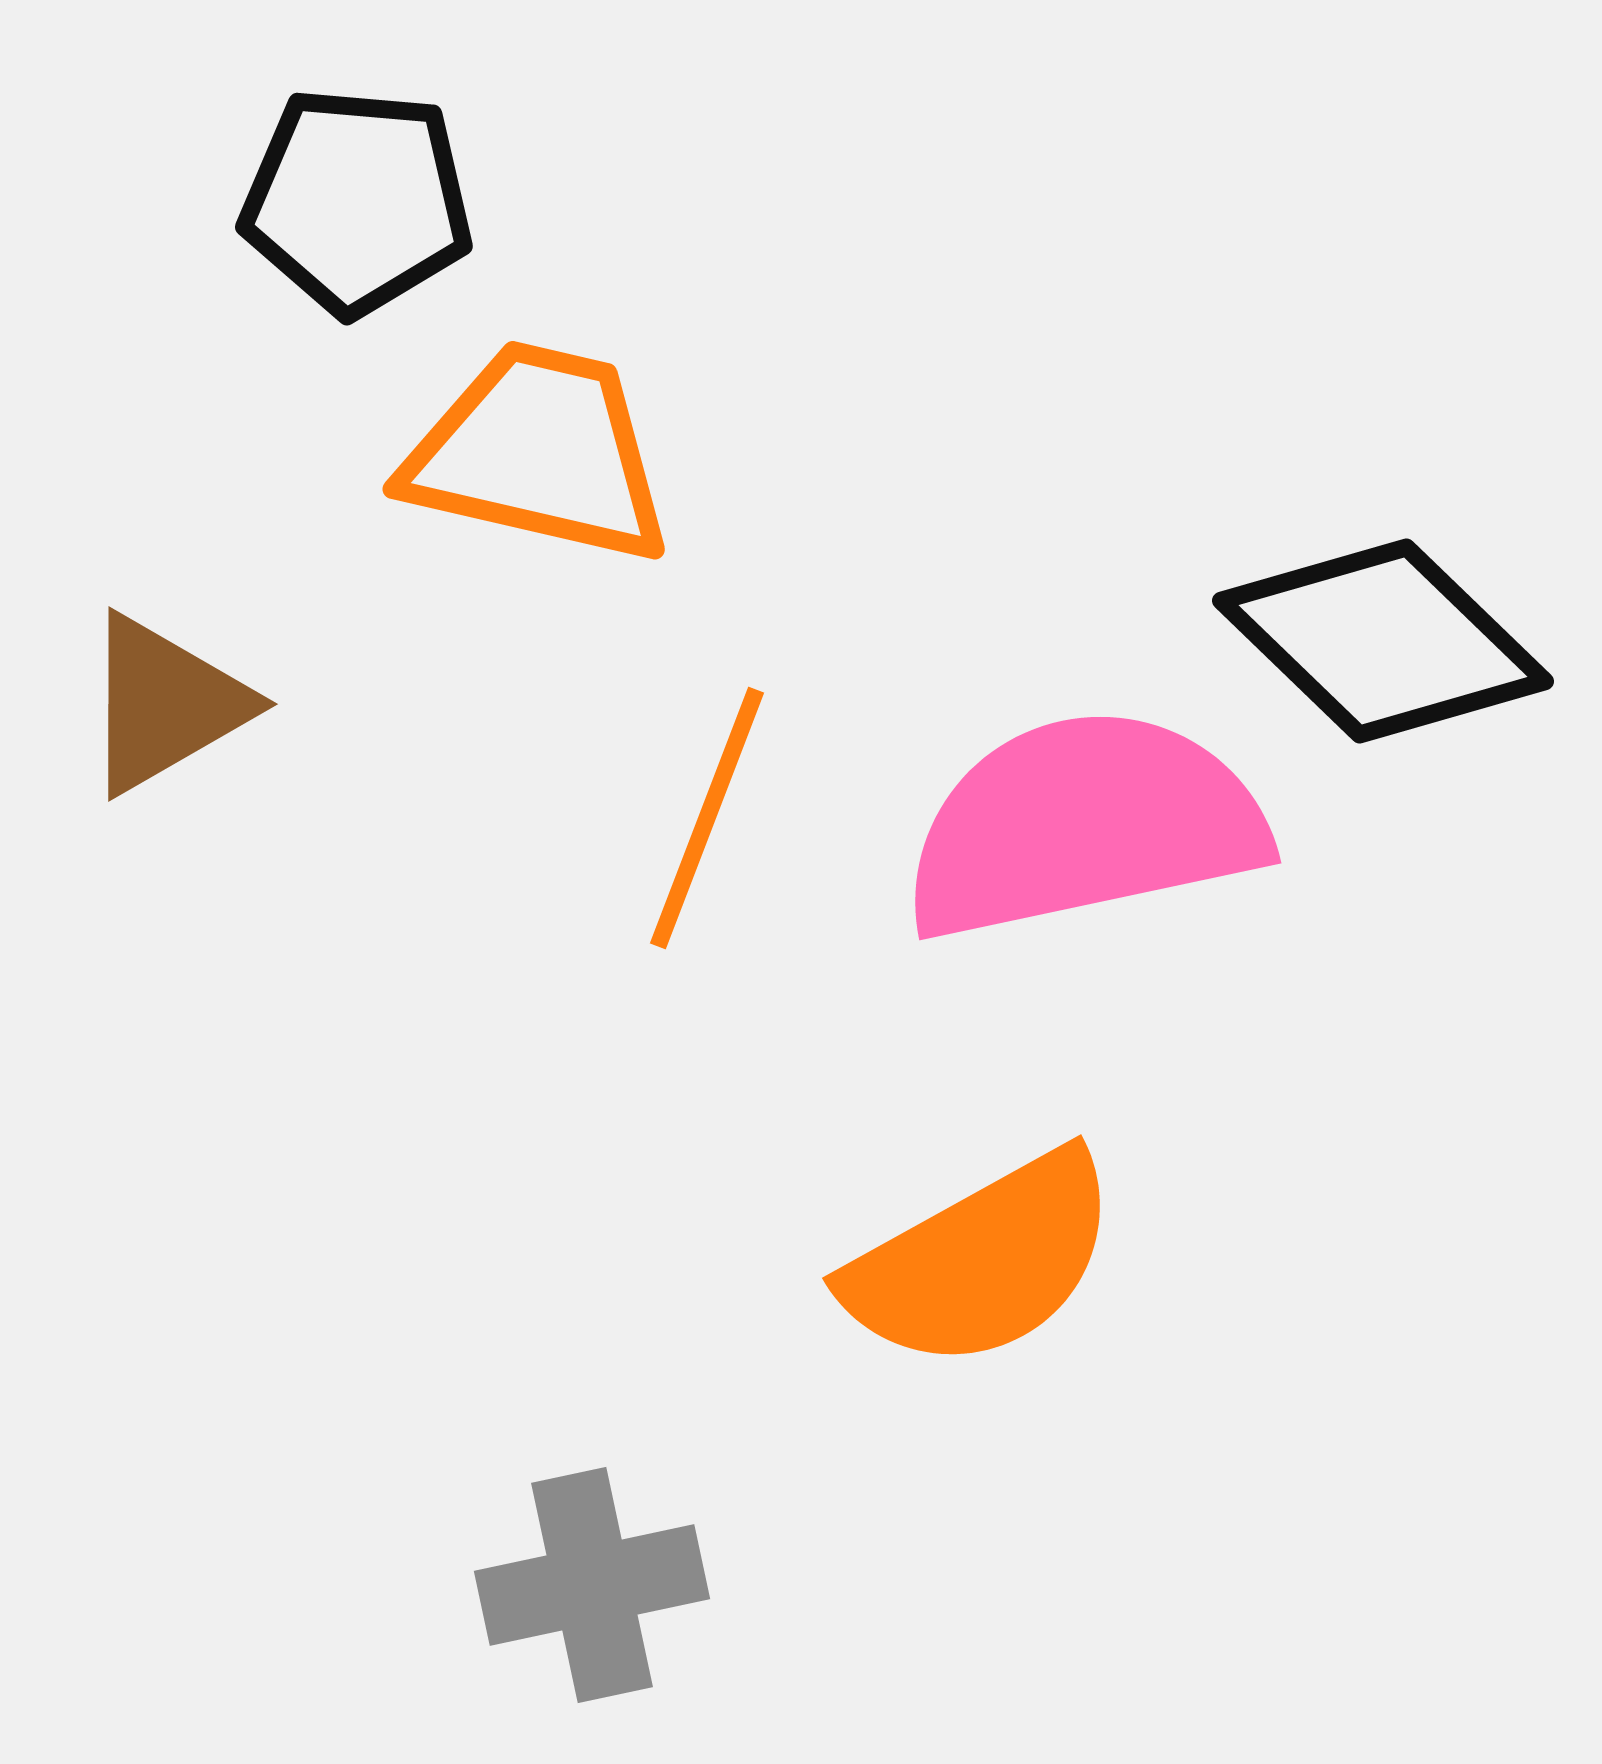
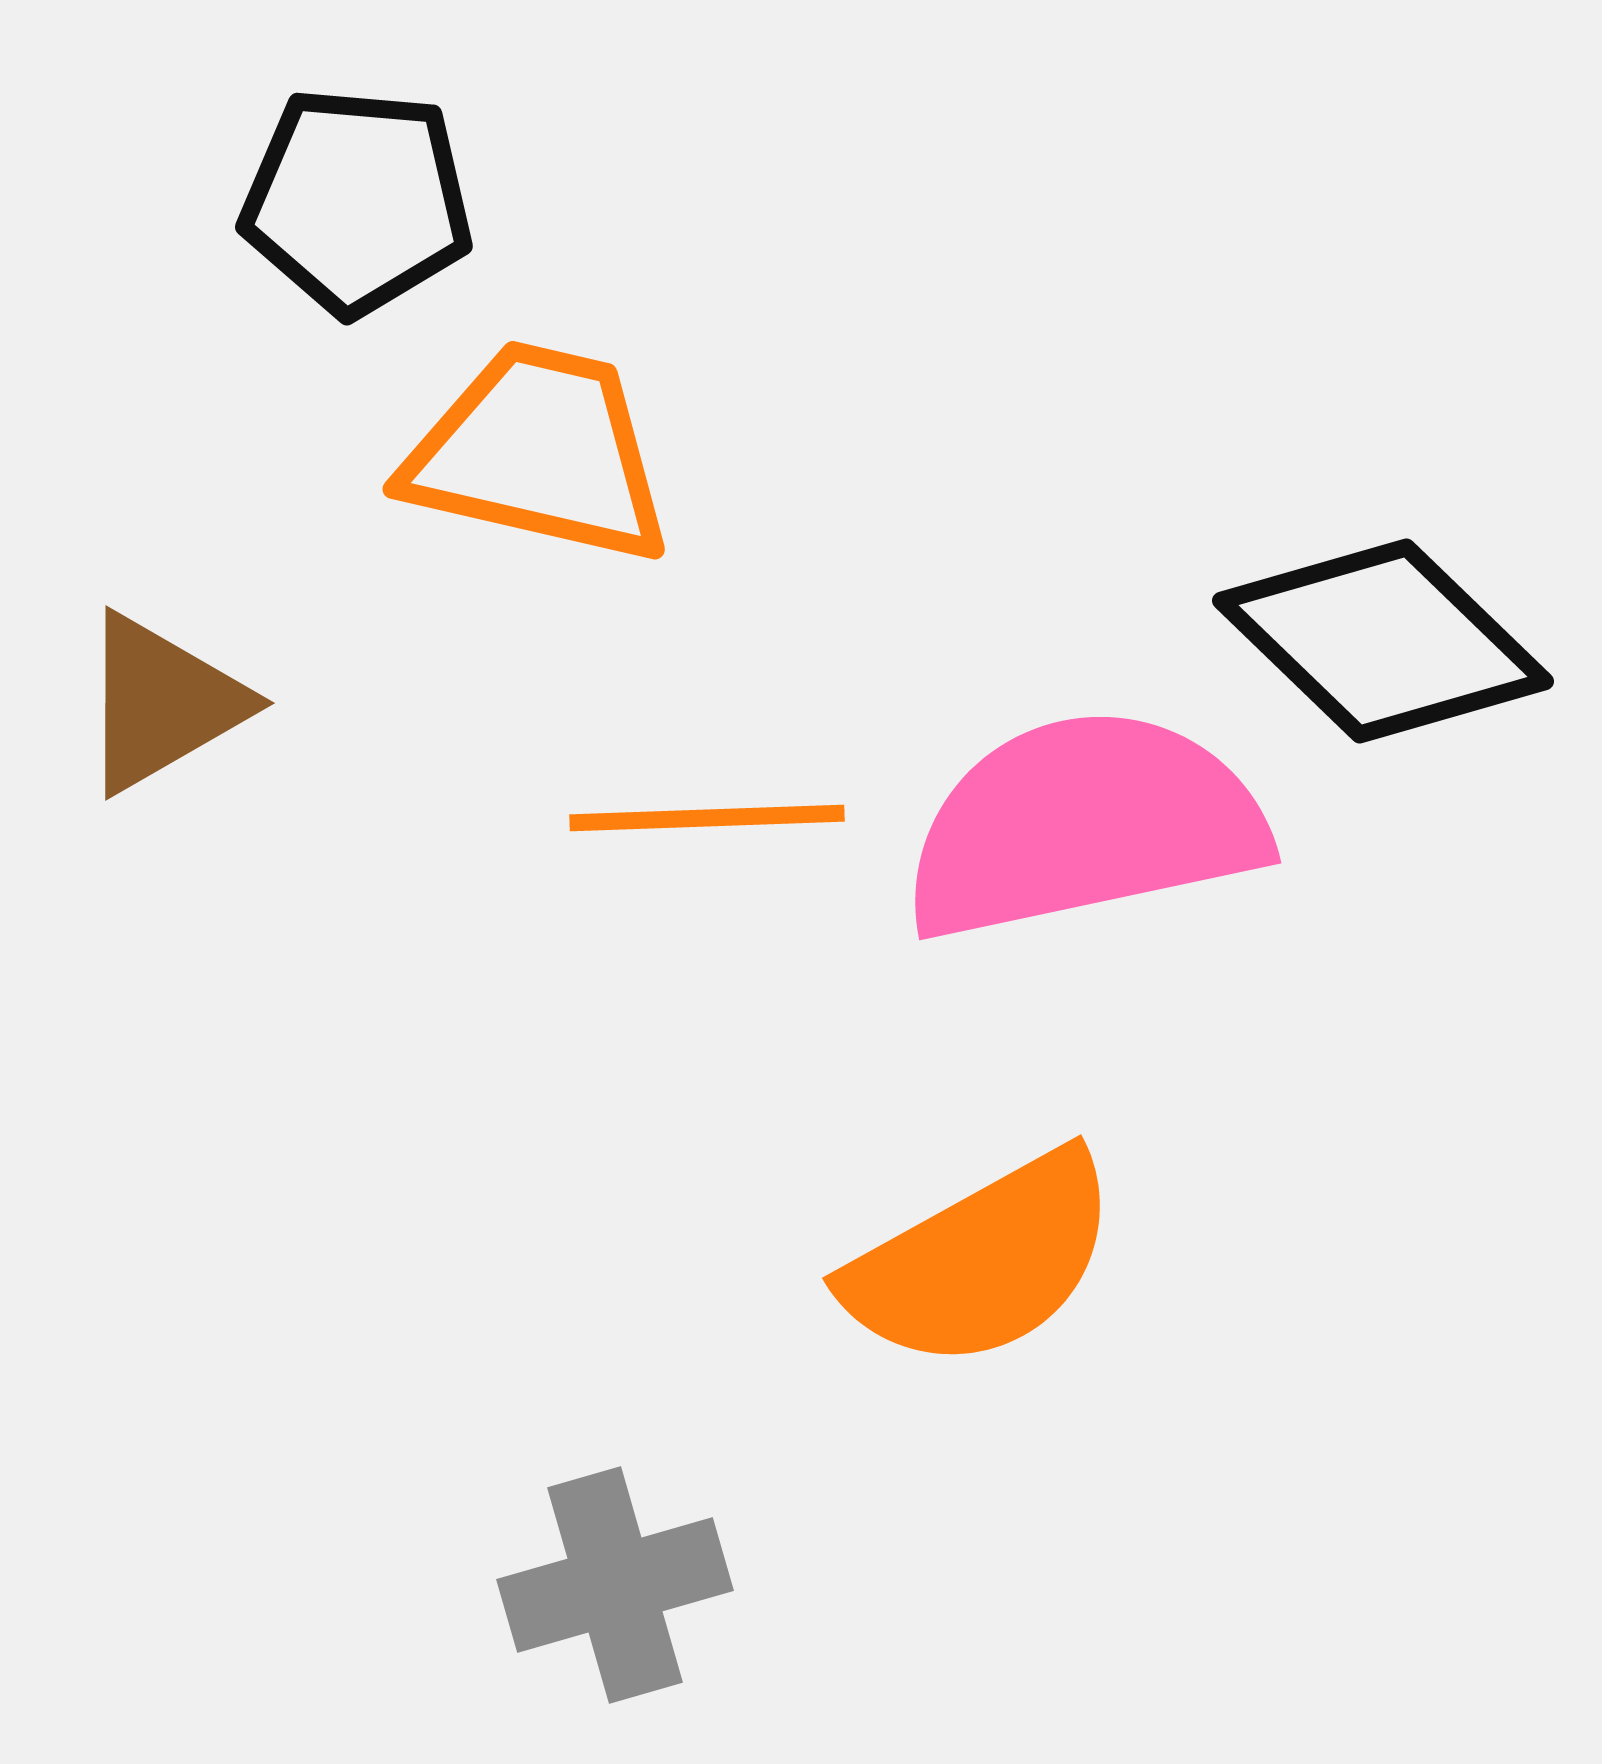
brown triangle: moved 3 px left, 1 px up
orange line: rotated 67 degrees clockwise
gray cross: moved 23 px right; rotated 4 degrees counterclockwise
